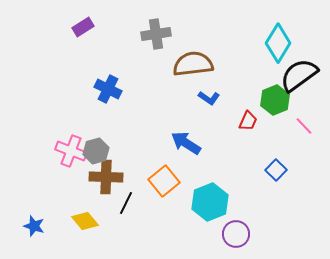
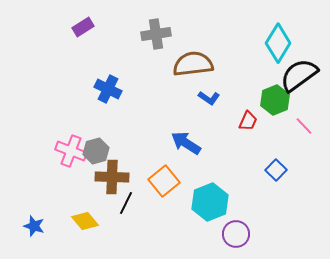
brown cross: moved 6 px right
